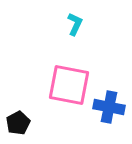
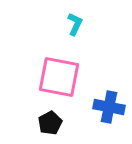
pink square: moved 10 px left, 8 px up
black pentagon: moved 32 px right
